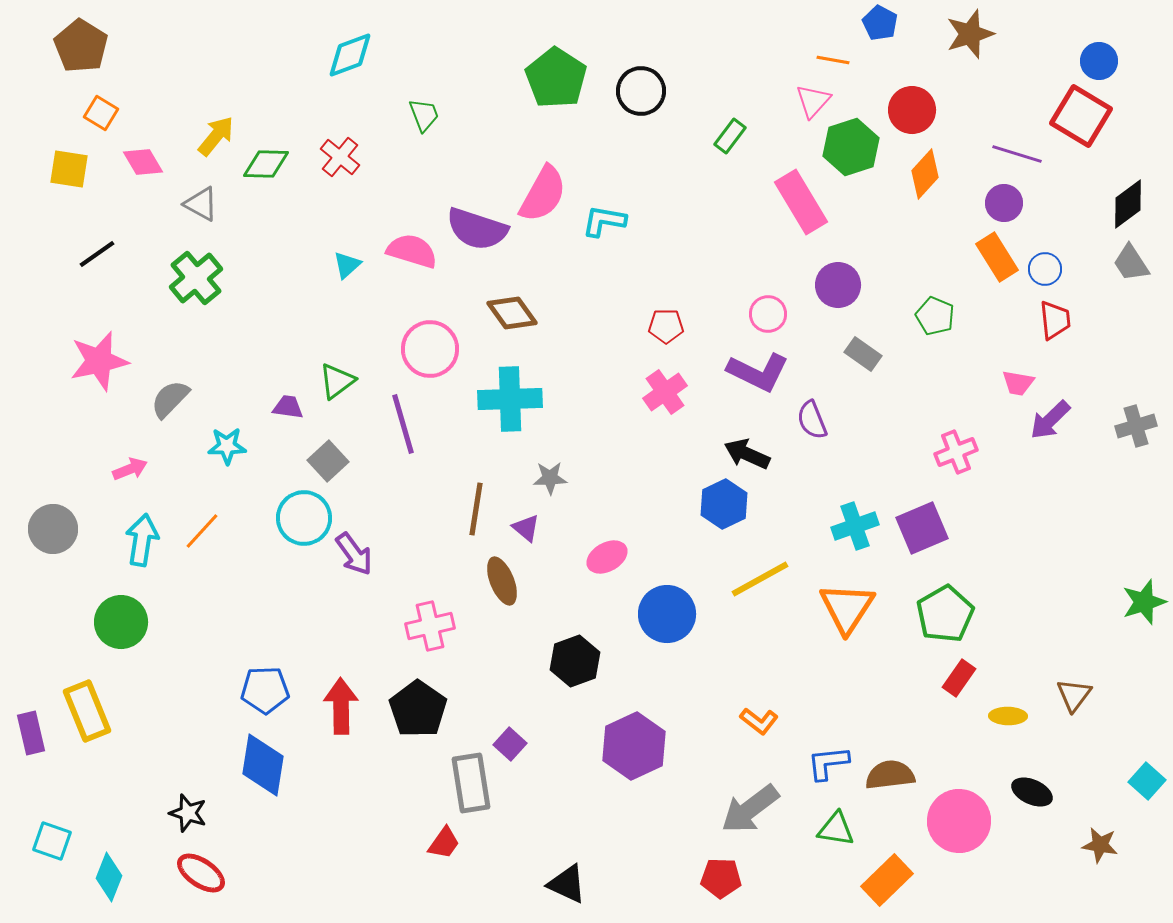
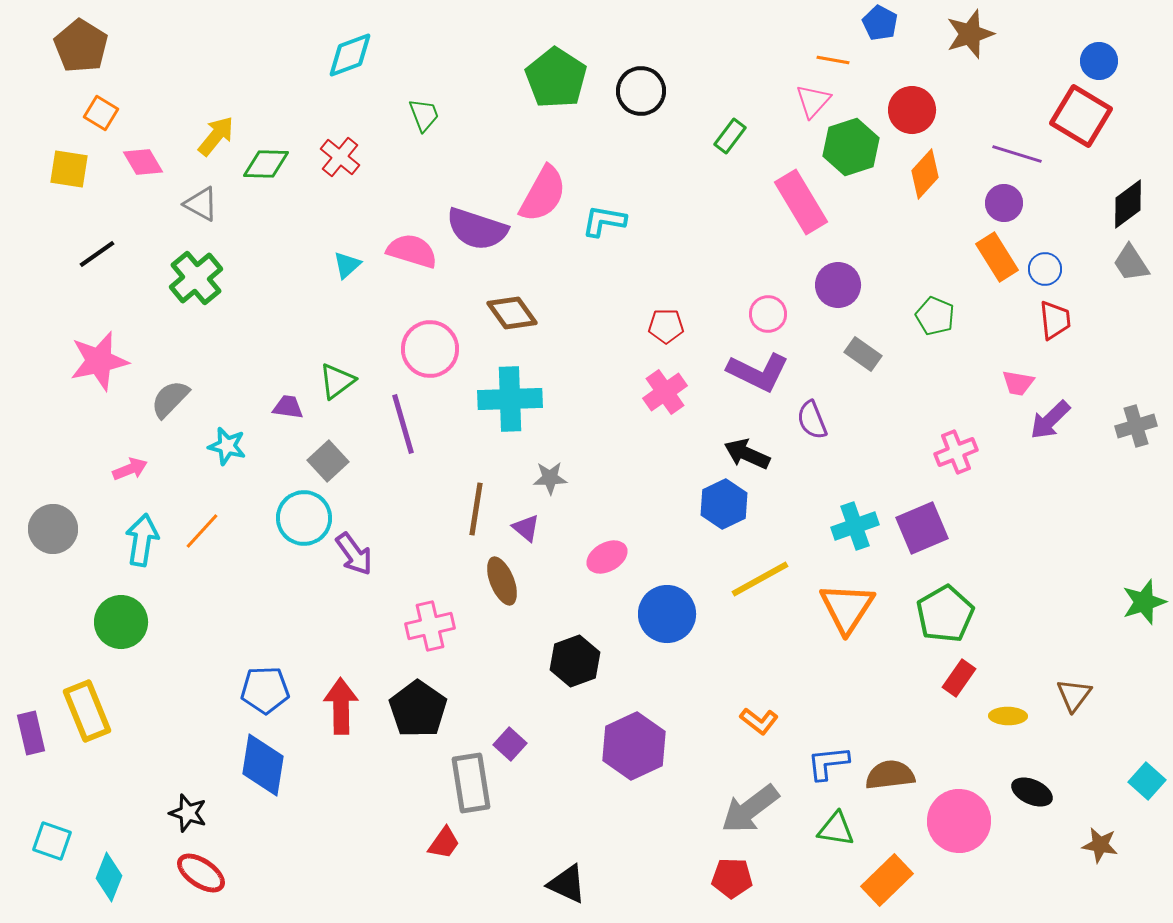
cyan star at (227, 446): rotated 15 degrees clockwise
red pentagon at (721, 878): moved 11 px right
